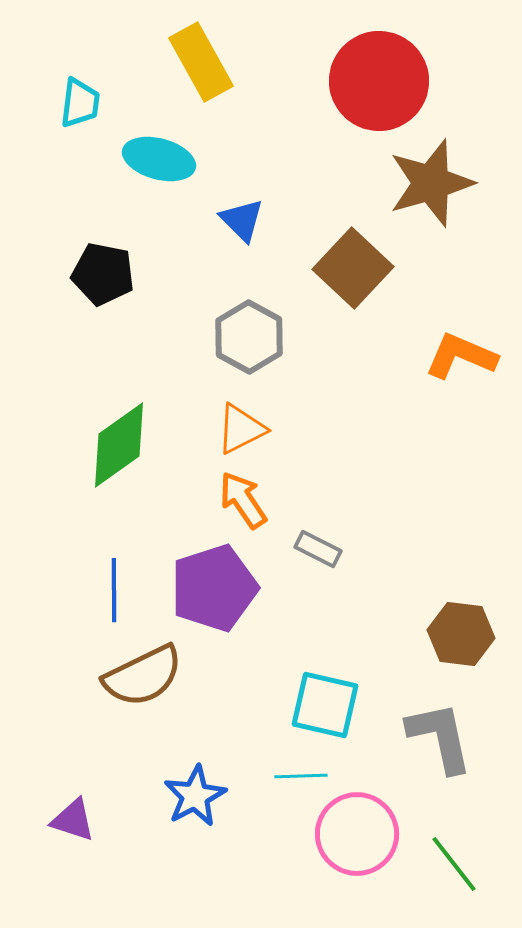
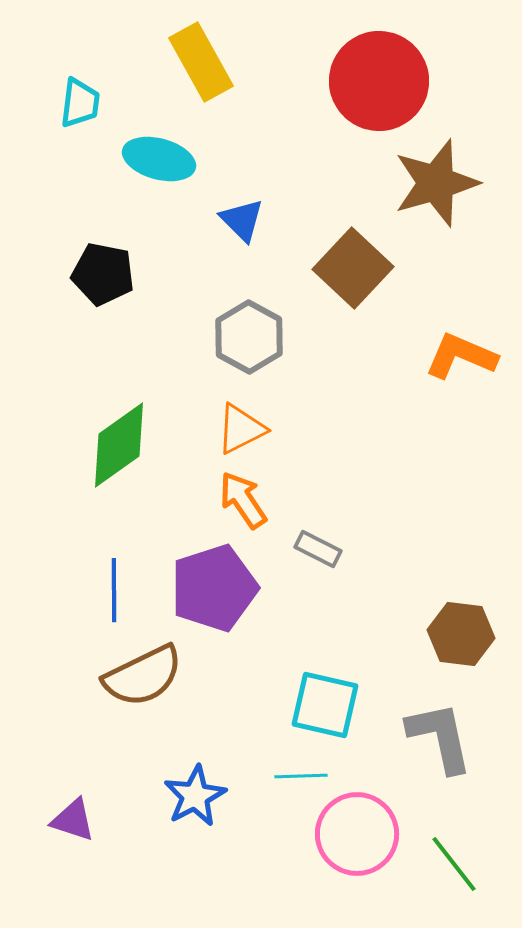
brown star: moved 5 px right
